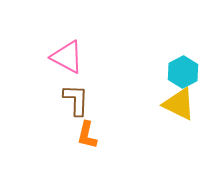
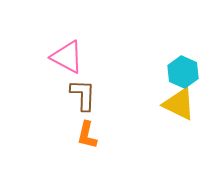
cyan hexagon: rotated 8 degrees counterclockwise
brown L-shape: moved 7 px right, 5 px up
